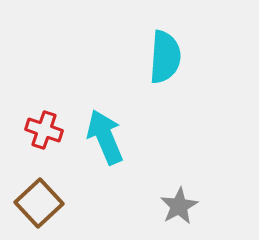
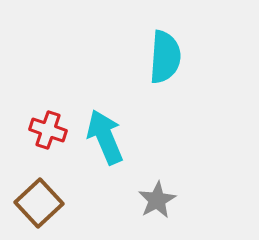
red cross: moved 4 px right
gray star: moved 22 px left, 6 px up
